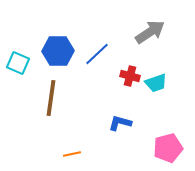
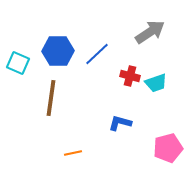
orange line: moved 1 px right, 1 px up
